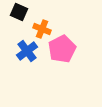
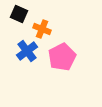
black square: moved 2 px down
pink pentagon: moved 8 px down
